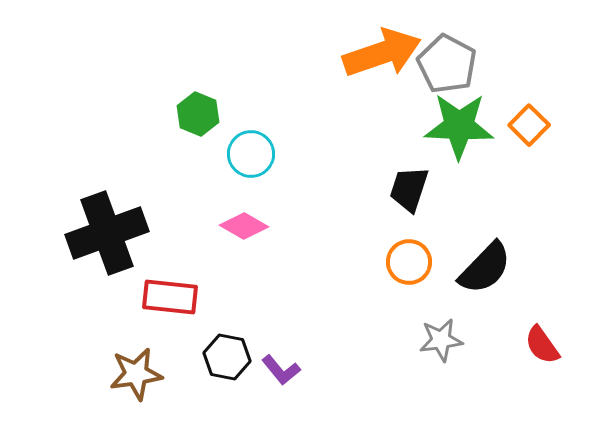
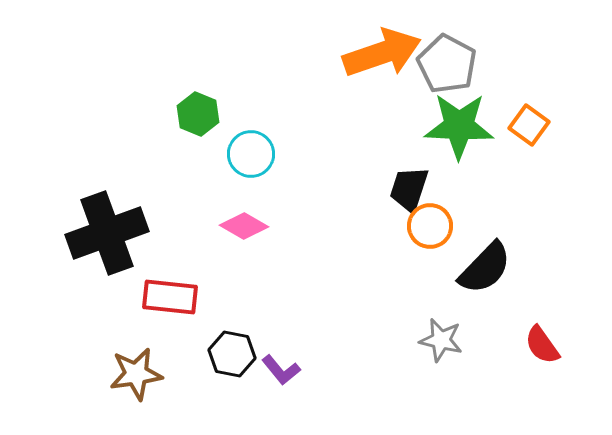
orange square: rotated 9 degrees counterclockwise
orange circle: moved 21 px right, 36 px up
gray star: rotated 21 degrees clockwise
black hexagon: moved 5 px right, 3 px up
